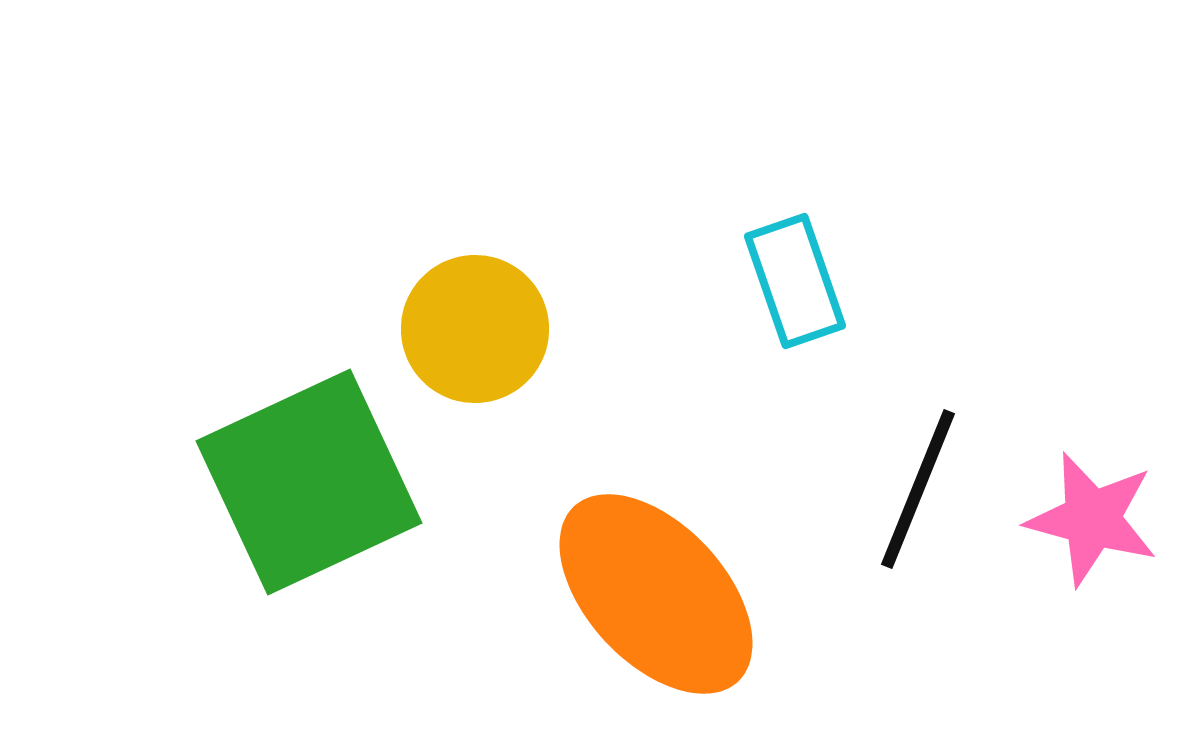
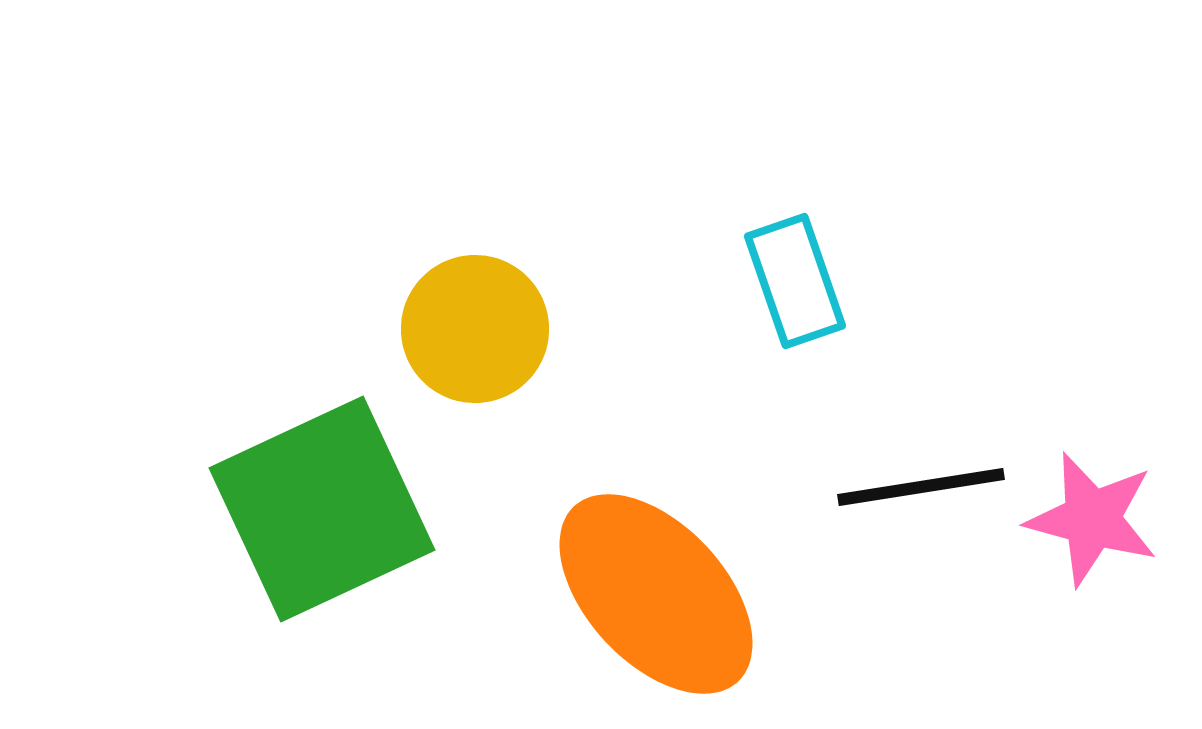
green square: moved 13 px right, 27 px down
black line: moved 3 px right, 2 px up; rotated 59 degrees clockwise
